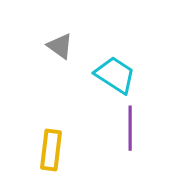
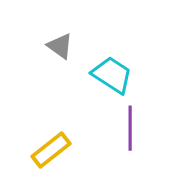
cyan trapezoid: moved 3 px left
yellow rectangle: rotated 45 degrees clockwise
